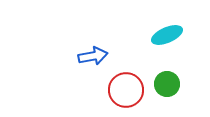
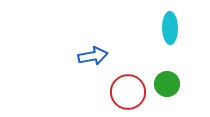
cyan ellipse: moved 3 px right, 7 px up; rotated 68 degrees counterclockwise
red circle: moved 2 px right, 2 px down
